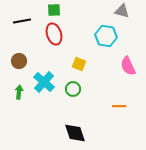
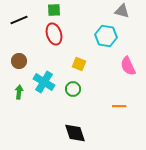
black line: moved 3 px left, 1 px up; rotated 12 degrees counterclockwise
cyan cross: rotated 10 degrees counterclockwise
